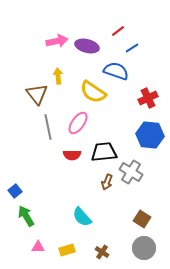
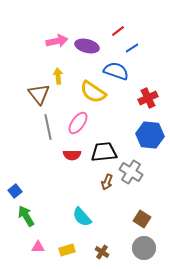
brown triangle: moved 2 px right
